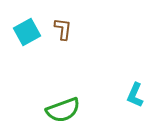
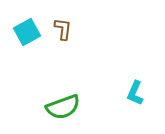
cyan L-shape: moved 2 px up
green semicircle: moved 3 px up
